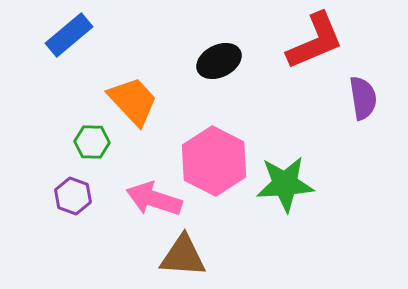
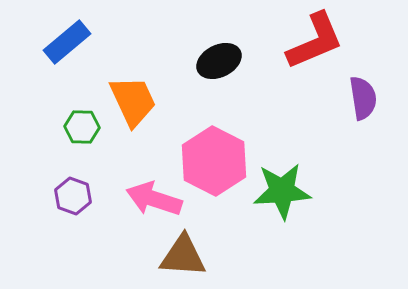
blue rectangle: moved 2 px left, 7 px down
orange trapezoid: rotated 18 degrees clockwise
green hexagon: moved 10 px left, 15 px up
green star: moved 3 px left, 7 px down
